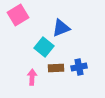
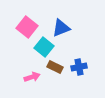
pink square: moved 9 px right, 12 px down; rotated 20 degrees counterclockwise
brown rectangle: moved 1 px left, 1 px up; rotated 28 degrees clockwise
pink arrow: rotated 70 degrees clockwise
